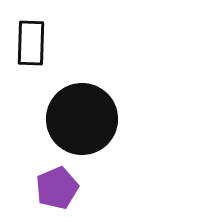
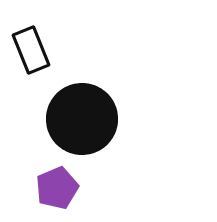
black rectangle: moved 7 px down; rotated 24 degrees counterclockwise
